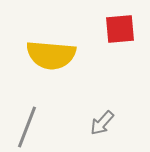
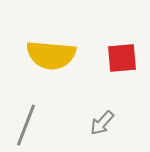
red square: moved 2 px right, 29 px down
gray line: moved 1 px left, 2 px up
